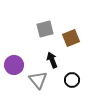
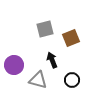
gray triangle: rotated 36 degrees counterclockwise
